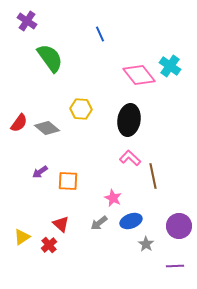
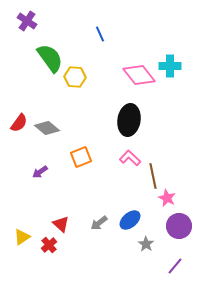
cyan cross: rotated 35 degrees counterclockwise
yellow hexagon: moved 6 px left, 32 px up
orange square: moved 13 px right, 24 px up; rotated 25 degrees counterclockwise
pink star: moved 54 px right
blue ellipse: moved 1 px left, 1 px up; rotated 20 degrees counterclockwise
purple line: rotated 48 degrees counterclockwise
